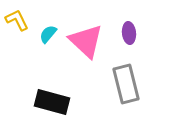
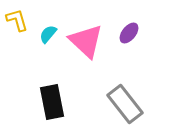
yellow L-shape: rotated 10 degrees clockwise
purple ellipse: rotated 45 degrees clockwise
gray rectangle: moved 1 px left, 20 px down; rotated 24 degrees counterclockwise
black rectangle: rotated 64 degrees clockwise
